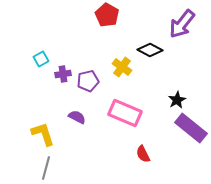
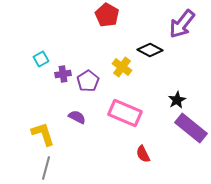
purple pentagon: rotated 20 degrees counterclockwise
